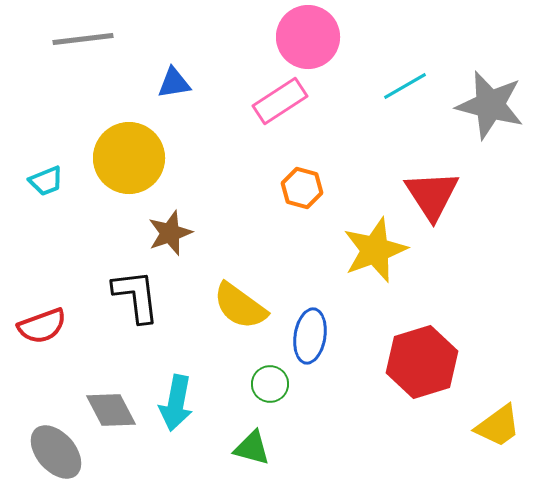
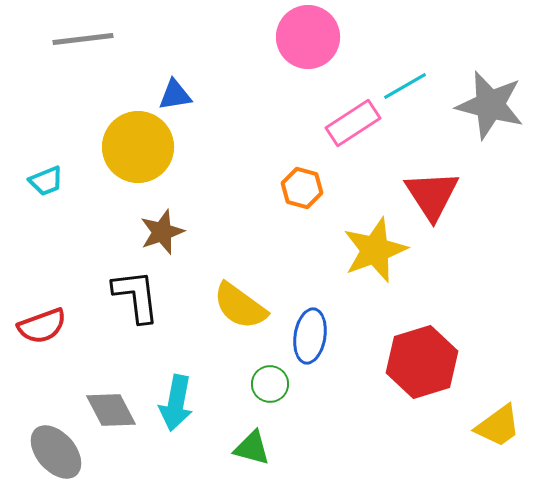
blue triangle: moved 1 px right, 12 px down
pink rectangle: moved 73 px right, 22 px down
yellow circle: moved 9 px right, 11 px up
brown star: moved 8 px left, 1 px up
